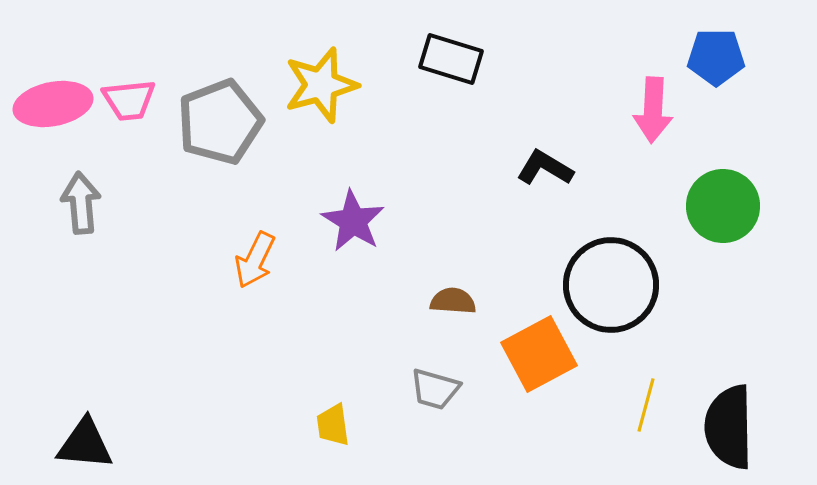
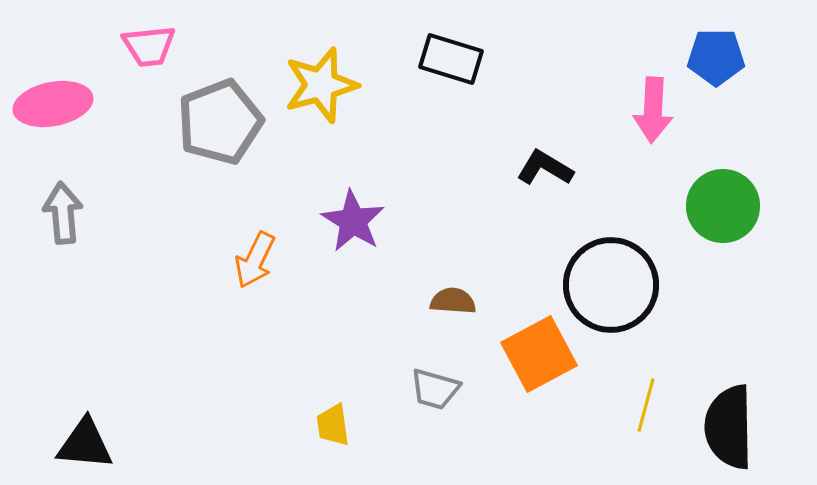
pink trapezoid: moved 20 px right, 54 px up
gray arrow: moved 18 px left, 10 px down
